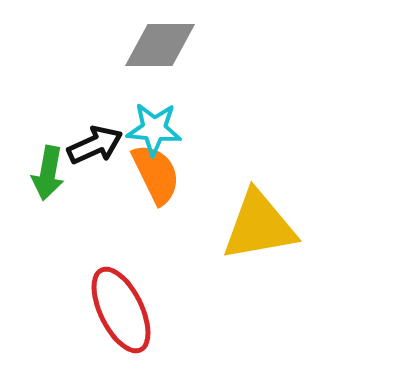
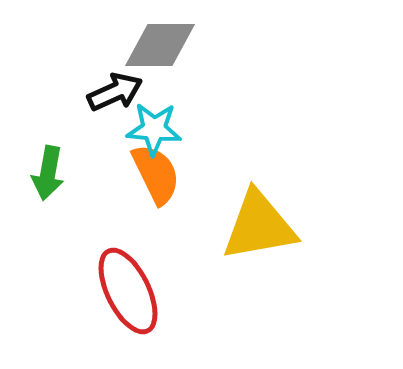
black arrow: moved 20 px right, 53 px up
red ellipse: moved 7 px right, 19 px up
